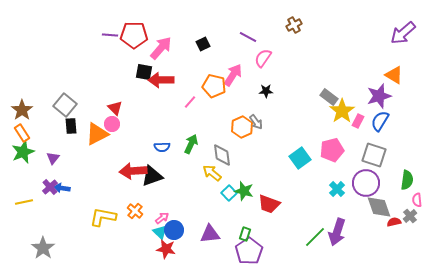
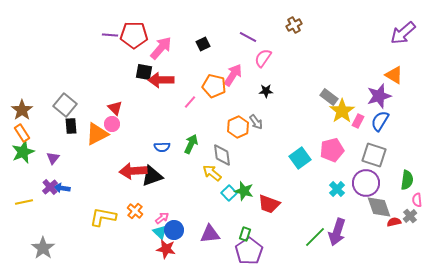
orange hexagon at (242, 127): moved 4 px left
